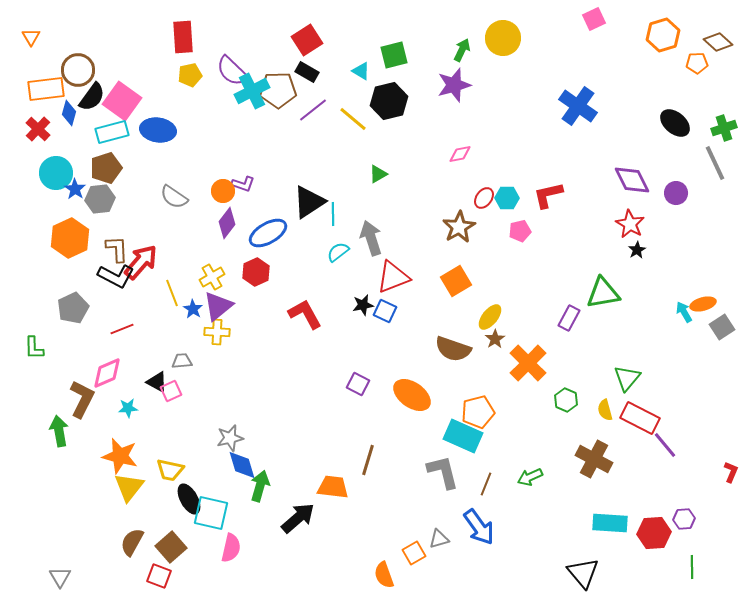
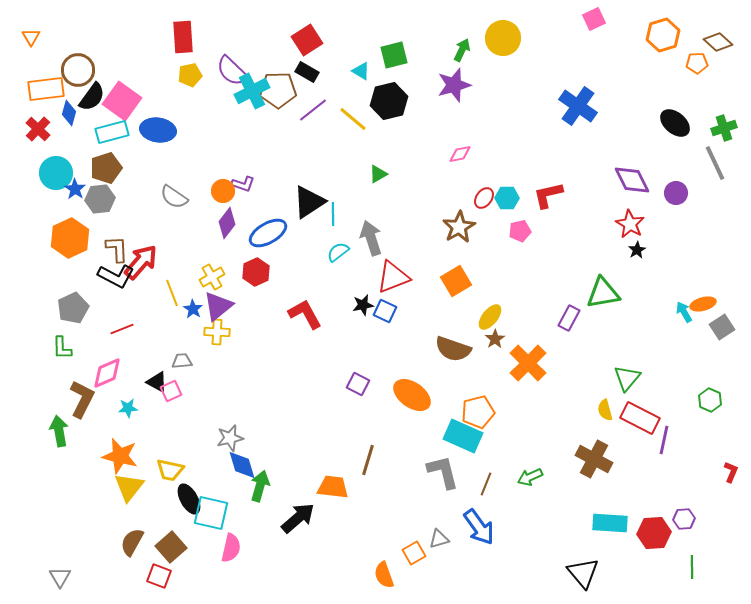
green L-shape at (34, 348): moved 28 px right
green hexagon at (566, 400): moved 144 px right
purple line at (665, 445): moved 1 px left, 5 px up; rotated 52 degrees clockwise
